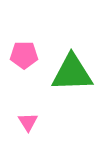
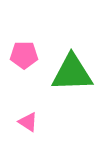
pink triangle: rotated 25 degrees counterclockwise
